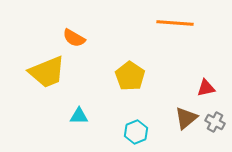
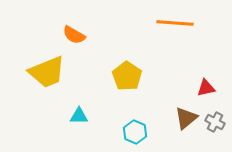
orange semicircle: moved 3 px up
yellow pentagon: moved 3 px left
cyan hexagon: moved 1 px left; rotated 15 degrees counterclockwise
